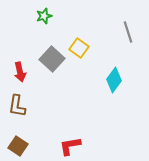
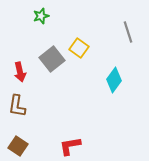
green star: moved 3 px left
gray square: rotated 10 degrees clockwise
